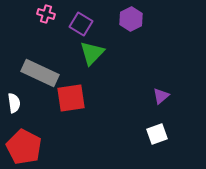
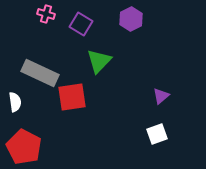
green triangle: moved 7 px right, 8 px down
red square: moved 1 px right, 1 px up
white semicircle: moved 1 px right, 1 px up
